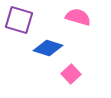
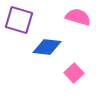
blue diamond: moved 1 px left, 1 px up; rotated 12 degrees counterclockwise
pink square: moved 3 px right, 1 px up
